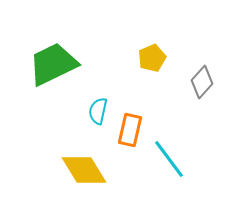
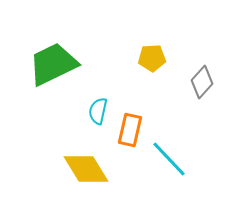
yellow pentagon: rotated 20 degrees clockwise
cyan line: rotated 6 degrees counterclockwise
yellow diamond: moved 2 px right, 1 px up
